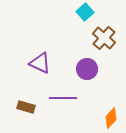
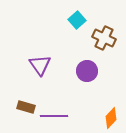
cyan square: moved 8 px left, 8 px down
brown cross: rotated 15 degrees counterclockwise
purple triangle: moved 2 px down; rotated 30 degrees clockwise
purple circle: moved 2 px down
purple line: moved 9 px left, 18 px down
